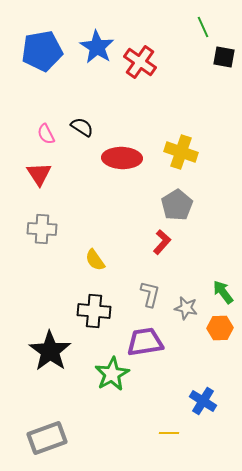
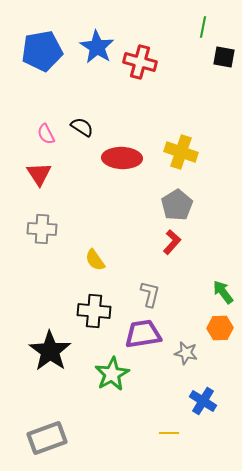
green line: rotated 35 degrees clockwise
red cross: rotated 20 degrees counterclockwise
red L-shape: moved 10 px right
gray star: moved 45 px down
purple trapezoid: moved 2 px left, 8 px up
